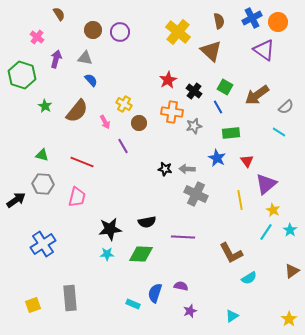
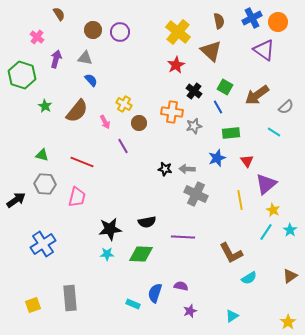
red star at (168, 80): moved 8 px right, 15 px up
cyan line at (279, 132): moved 5 px left
blue star at (217, 158): rotated 24 degrees clockwise
gray hexagon at (43, 184): moved 2 px right
brown triangle at (292, 271): moved 2 px left, 5 px down
yellow star at (289, 319): moved 1 px left, 3 px down
